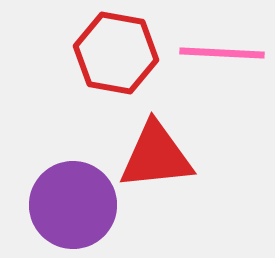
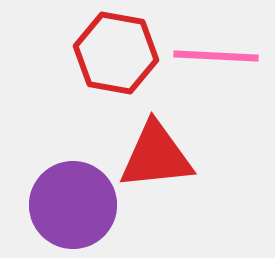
pink line: moved 6 px left, 3 px down
